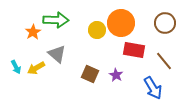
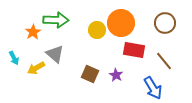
gray triangle: moved 2 px left
cyan arrow: moved 2 px left, 9 px up
